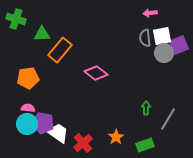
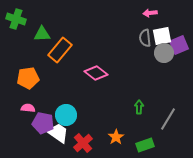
green arrow: moved 7 px left, 1 px up
cyan circle: moved 39 px right, 9 px up
